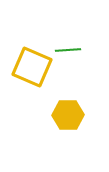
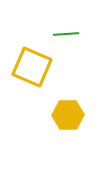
green line: moved 2 px left, 16 px up
